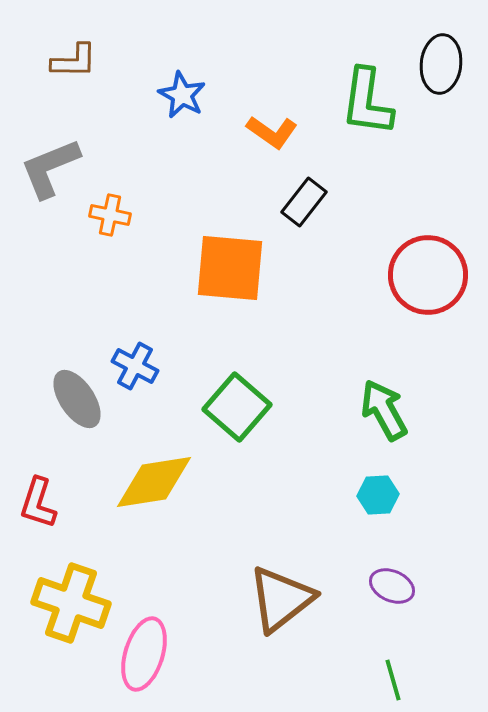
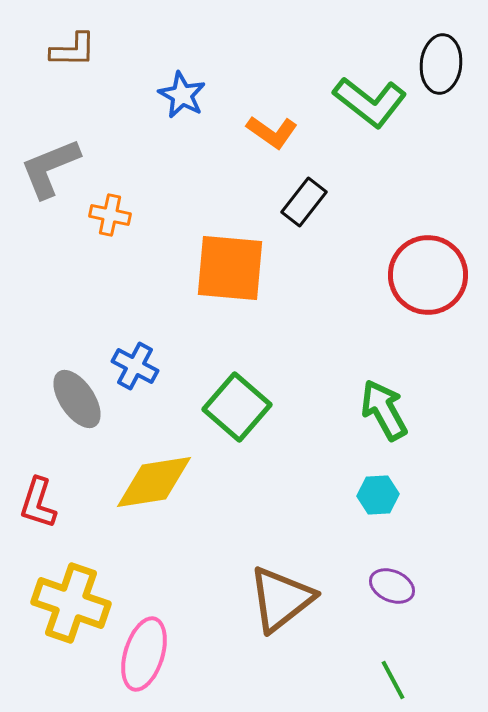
brown L-shape: moved 1 px left, 11 px up
green L-shape: moved 3 px right; rotated 60 degrees counterclockwise
green line: rotated 12 degrees counterclockwise
